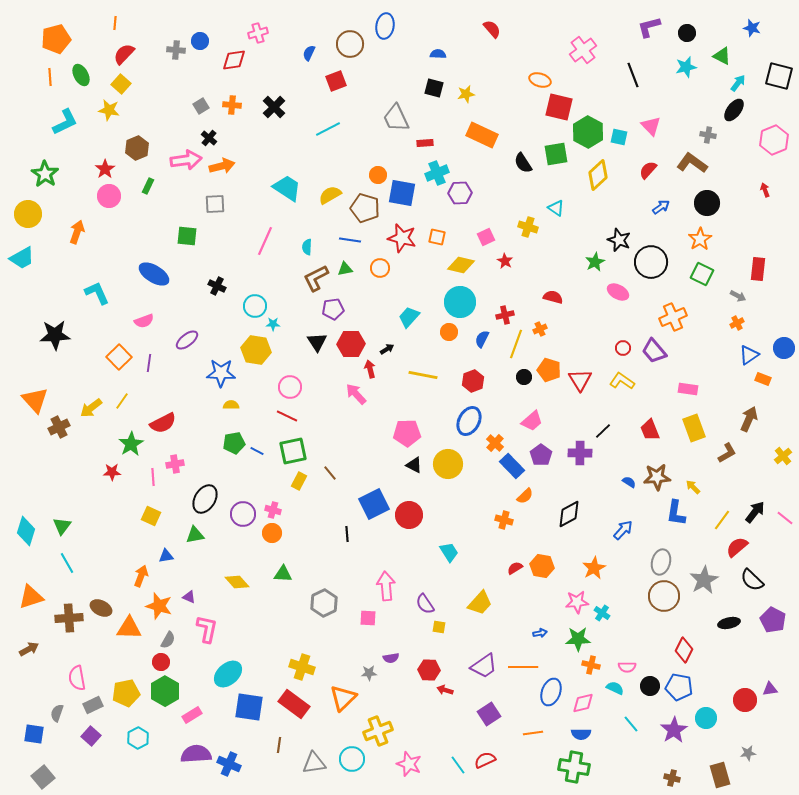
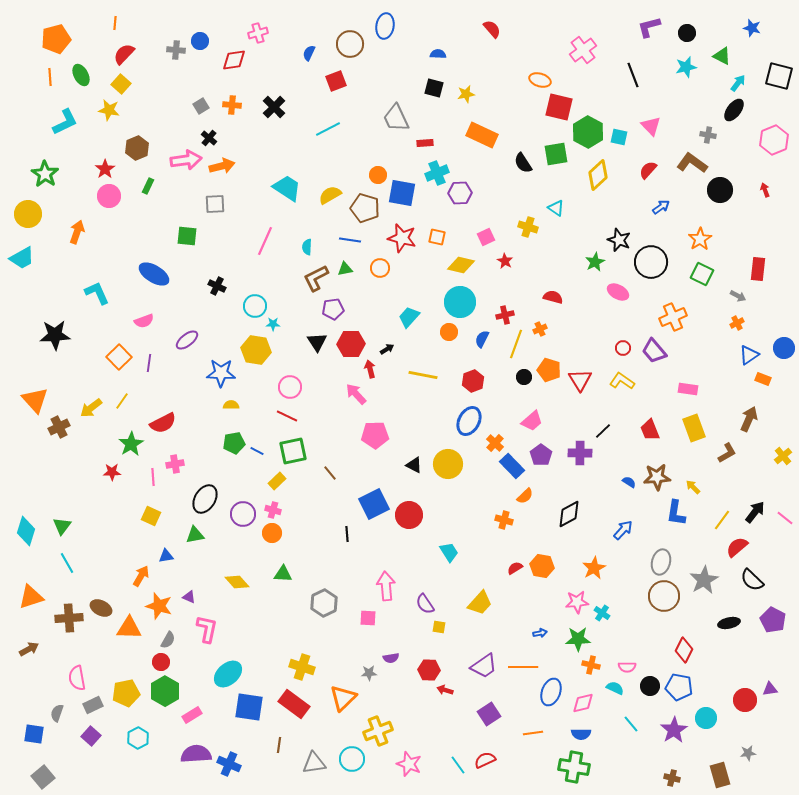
black circle at (707, 203): moved 13 px right, 13 px up
pink pentagon at (407, 433): moved 32 px left, 2 px down
yellow rectangle at (299, 481): moved 22 px left; rotated 18 degrees clockwise
orange arrow at (141, 576): rotated 10 degrees clockwise
